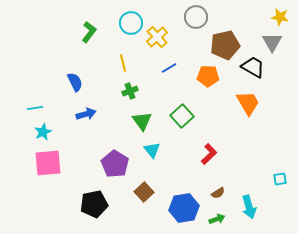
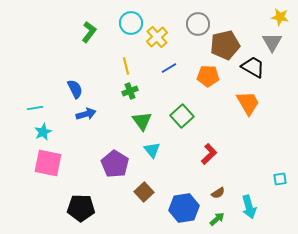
gray circle: moved 2 px right, 7 px down
yellow line: moved 3 px right, 3 px down
blue semicircle: moved 7 px down
pink square: rotated 16 degrees clockwise
black pentagon: moved 13 px left, 4 px down; rotated 12 degrees clockwise
green arrow: rotated 21 degrees counterclockwise
